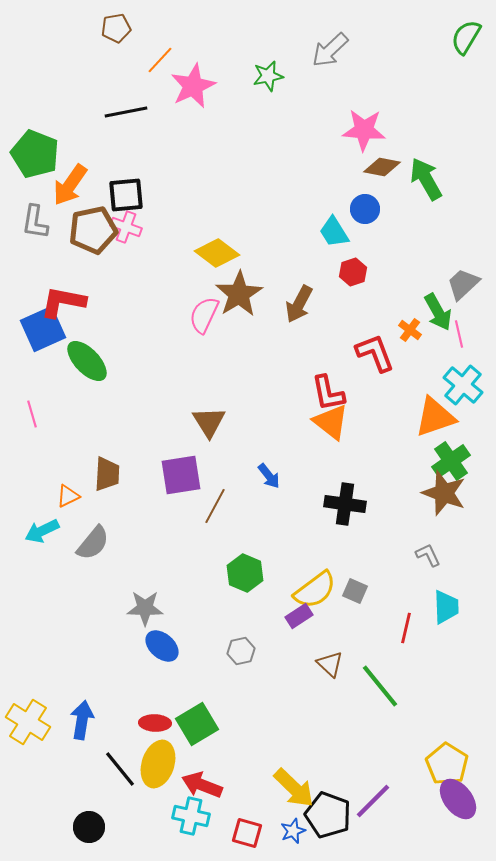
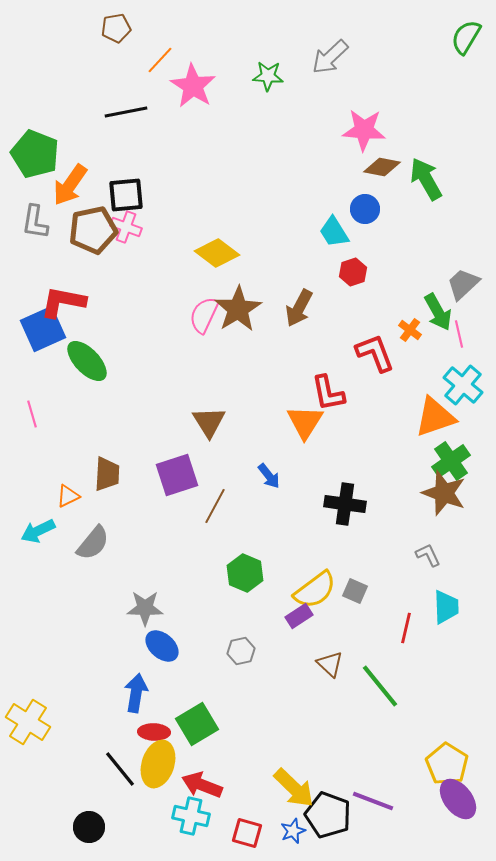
gray arrow at (330, 50): moved 7 px down
green star at (268, 76): rotated 16 degrees clockwise
pink star at (193, 86): rotated 15 degrees counterclockwise
brown star at (239, 294): moved 1 px left, 15 px down
brown arrow at (299, 304): moved 4 px down
orange triangle at (331, 422): moved 26 px left; rotated 24 degrees clockwise
purple square at (181, 475): moved 4 px left; rotated 9 degrees counterclockwise
cyan arrow at (42, 531): moved 4 px left
blue arrow at (82, 720): moved 54 px right, 27 px up
red ellipse at (155, 723): moved 1 px left, 9 px down
purple line at (373, 801): rotated 66 degrees clockwise
